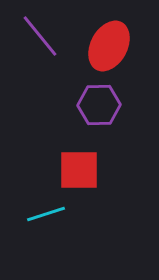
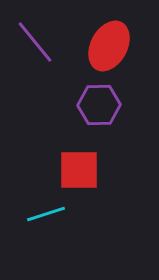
purple line: moved 5 px left, 6 px down
